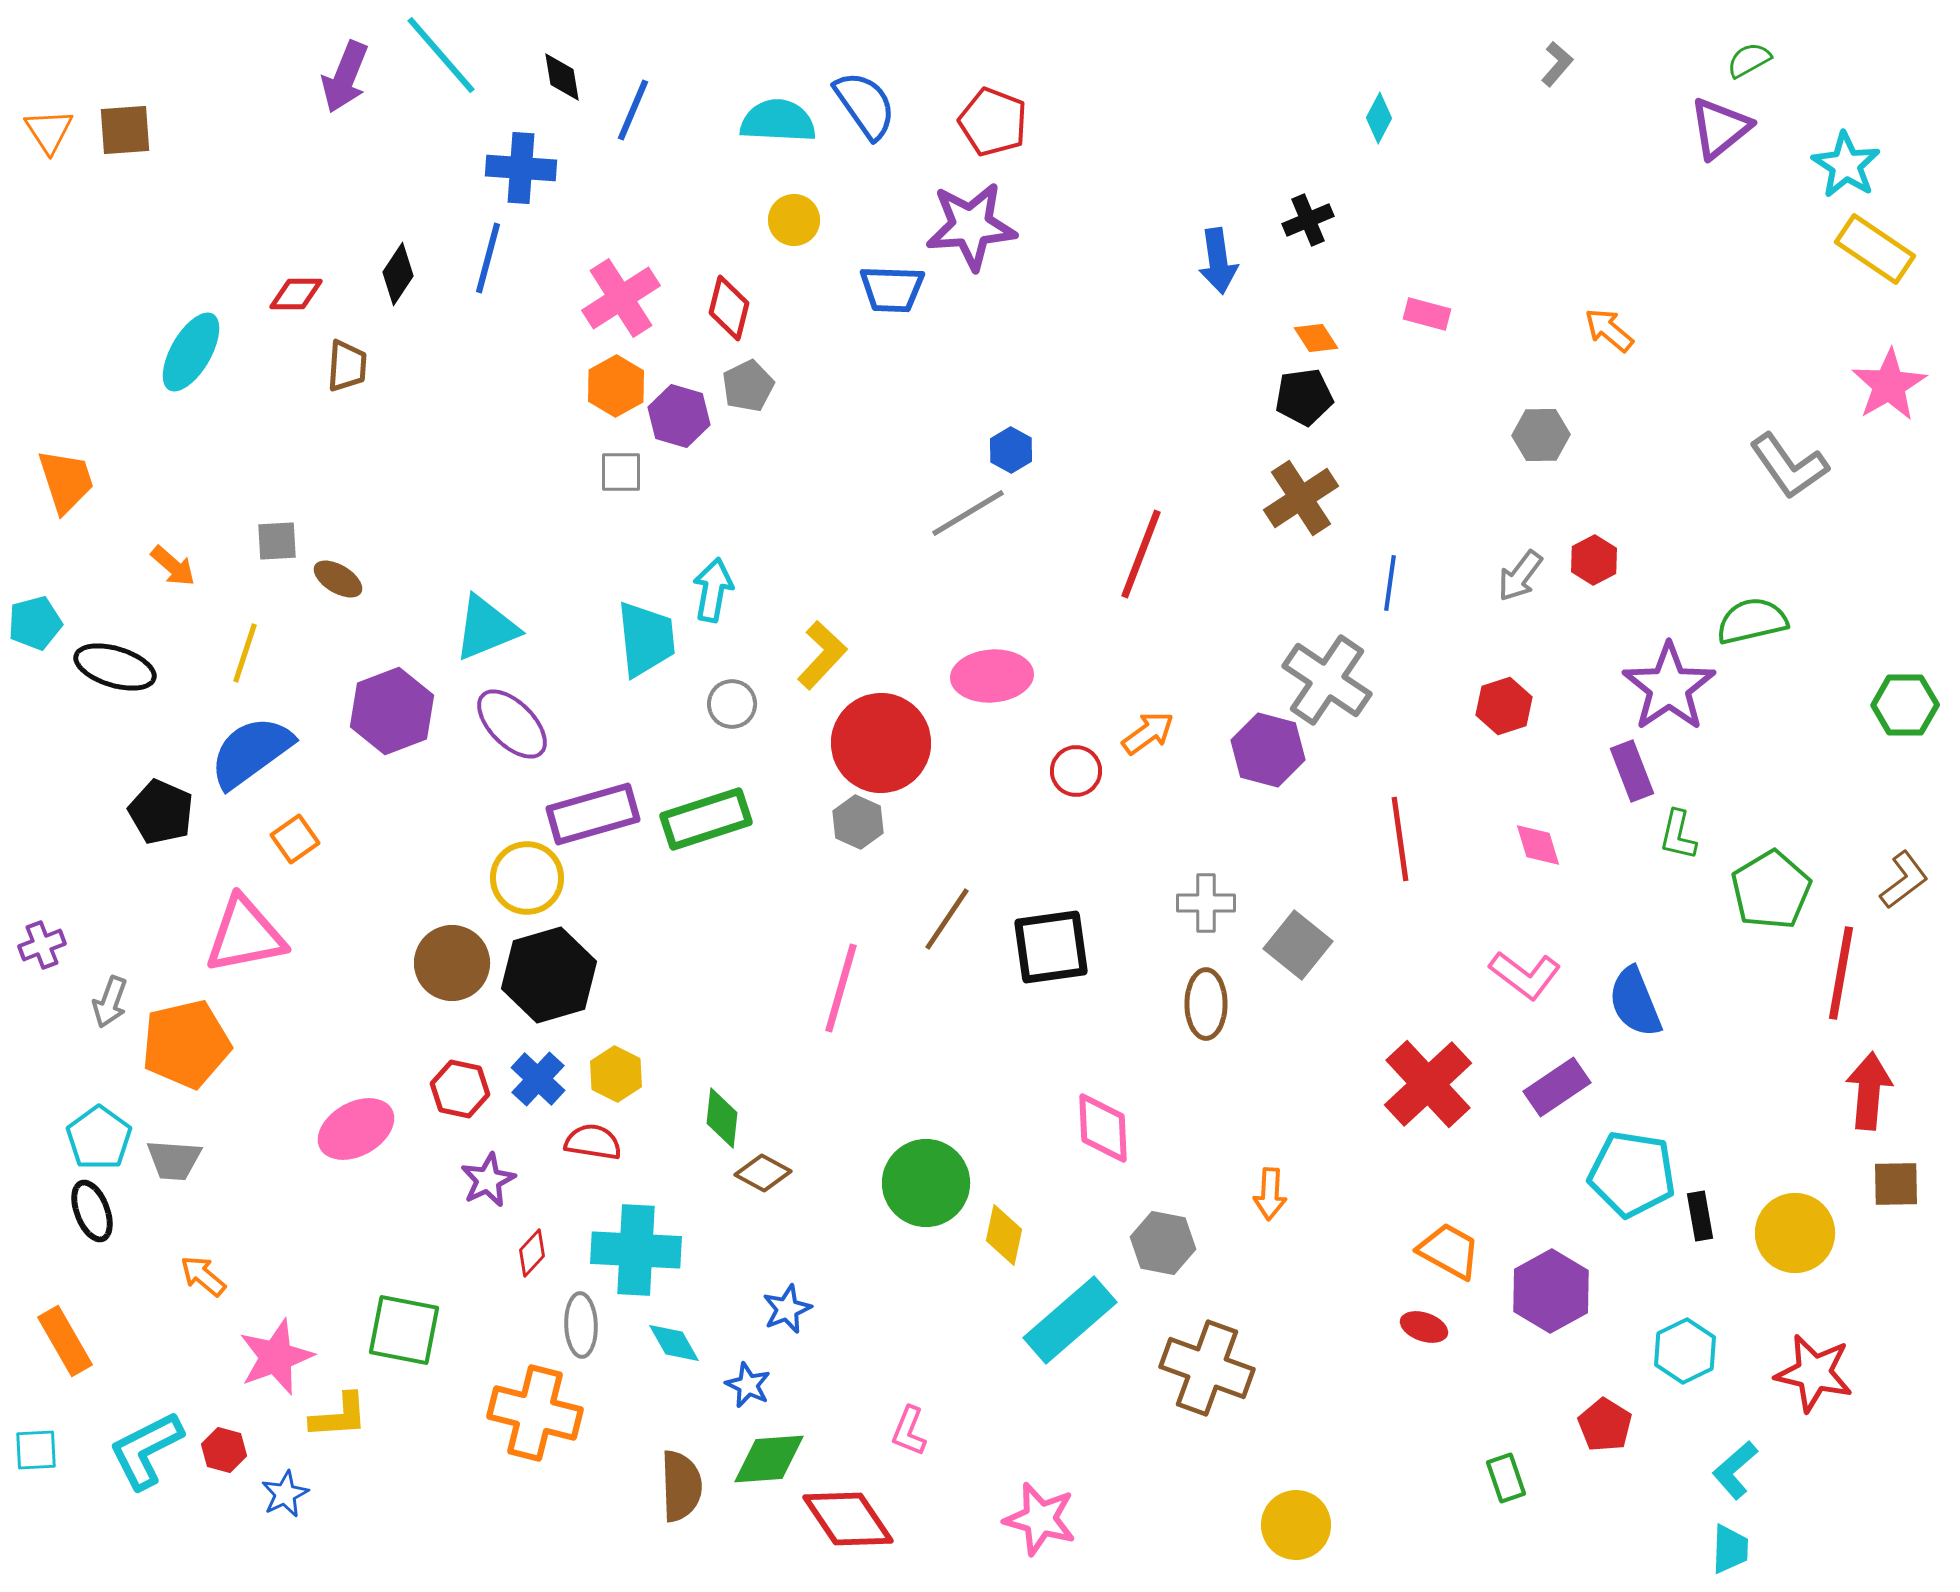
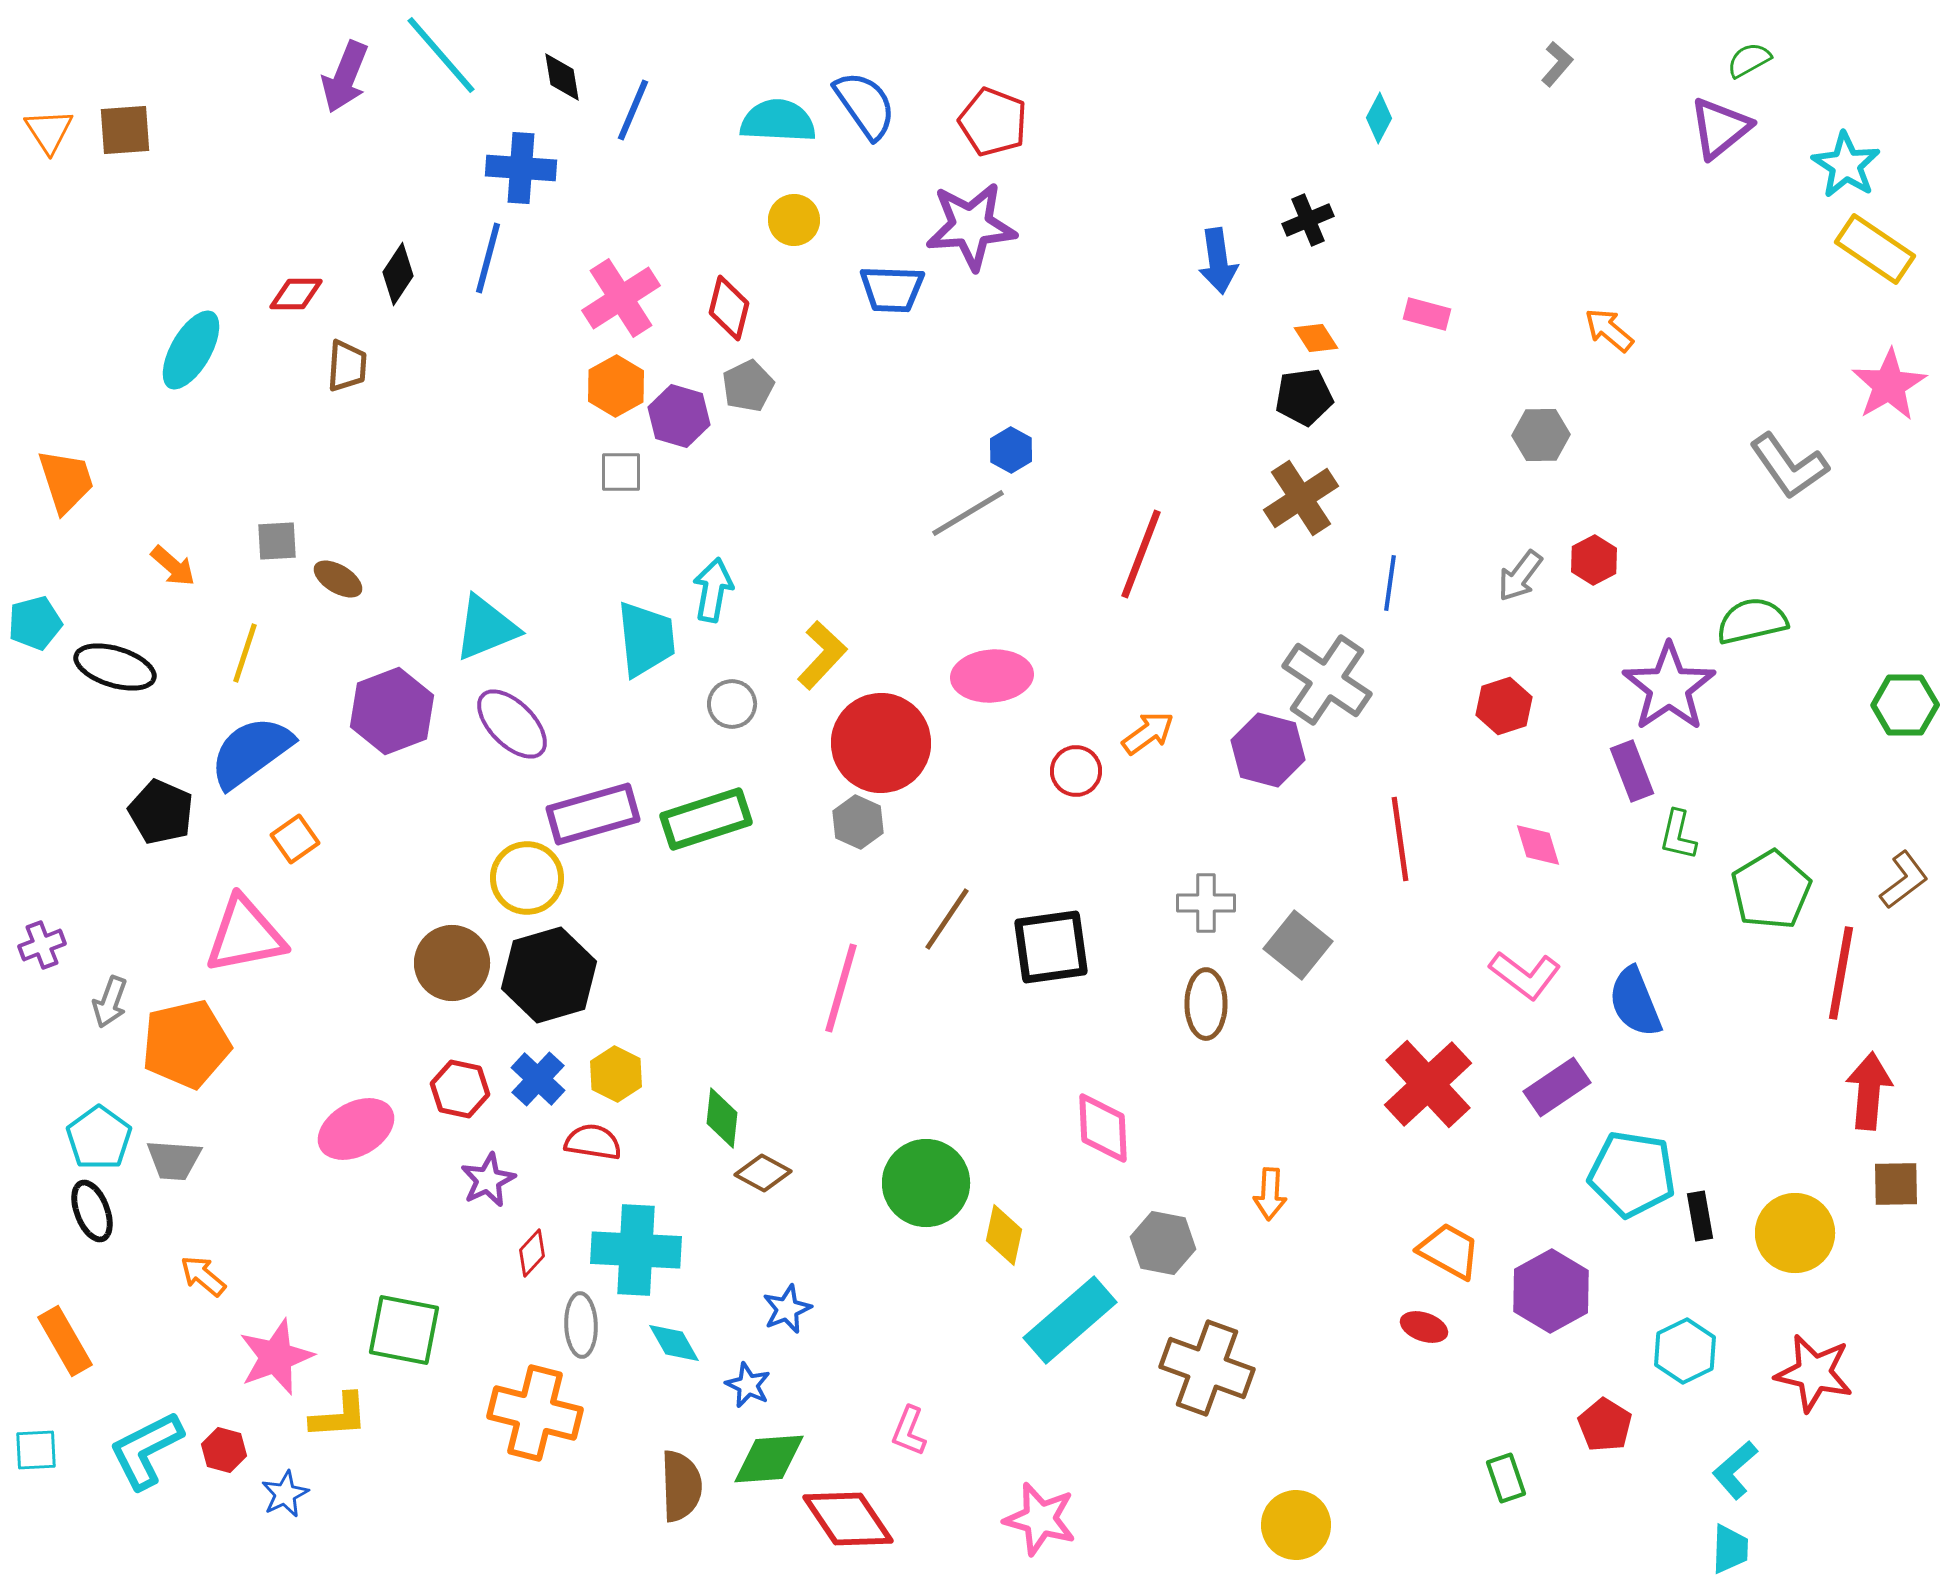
cyan ellipse at (191, 352): moved 2 px up
